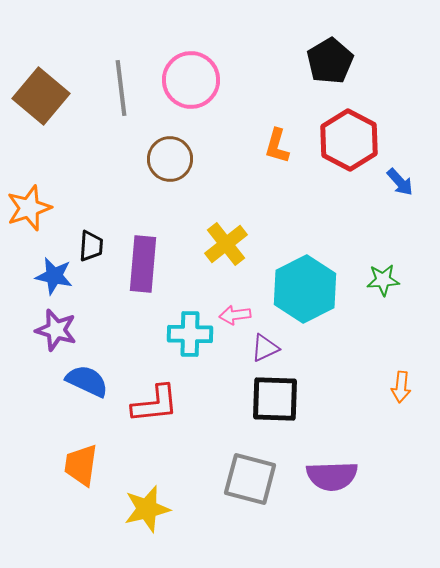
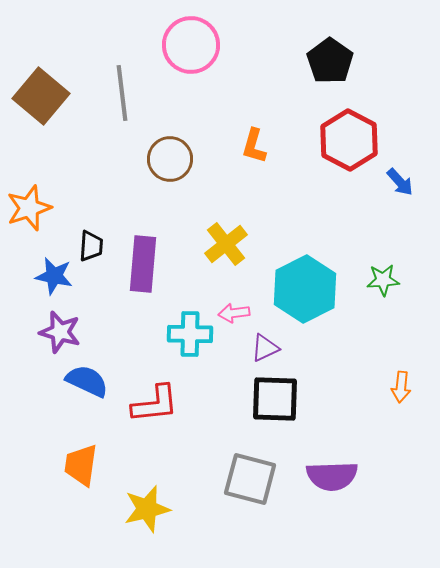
black pentagon: rotated 6 degrees counterclockwise
pink circle: moved 35 px up
gray line: moved 1 px right, 5 px down
orange L-shape: moved 23 px left
pink arrow: moved 1 px left, 2 px up
purple star: moved 4 px right, 2 px down
